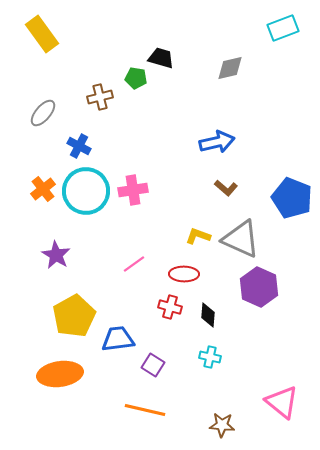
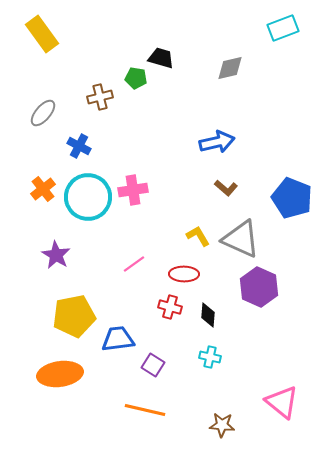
cyan circle: moved 2 px right, 6 px down
yellow L-shape: rotated 40 degrees clockwise
yellow pentagon: rotated 18 degrees clockwise
